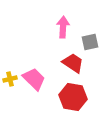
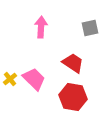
pink arrow: moved 22 px left
gray square: moved 14 px up
yellow cross: rotated 24 degrees counterclockwise
